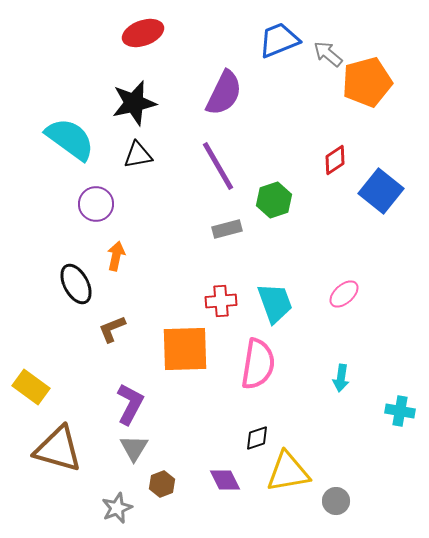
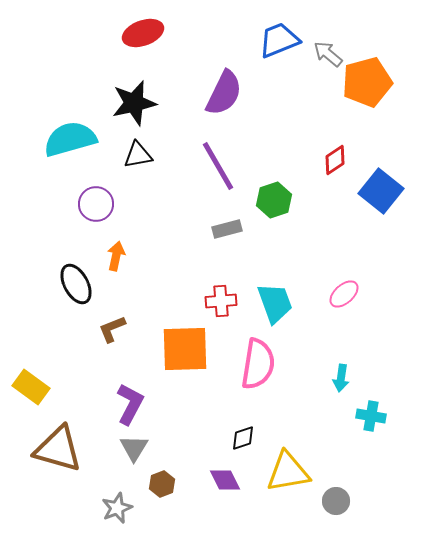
cyan semicircle: rotated 52 degrees counterclockwise
cyan cross: moved 29 px left, 5 px down
black diamond: moved 14 px left
